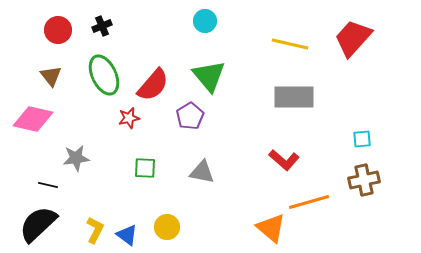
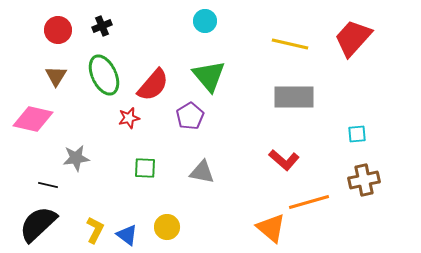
brown triangle: moved 5 px right; rotated 10 degrees clockwise
cyan square: moved 5 px left, 5 px up
